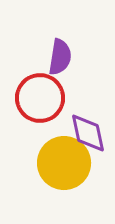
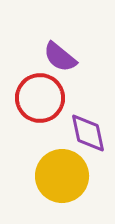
purple semicircle: rotated 120 degrees clockwise
yellow circle: moved 2 px left, 13 px down
